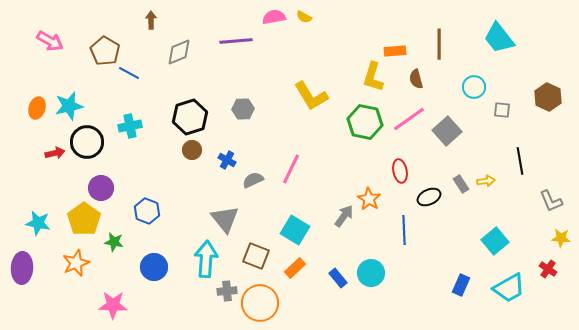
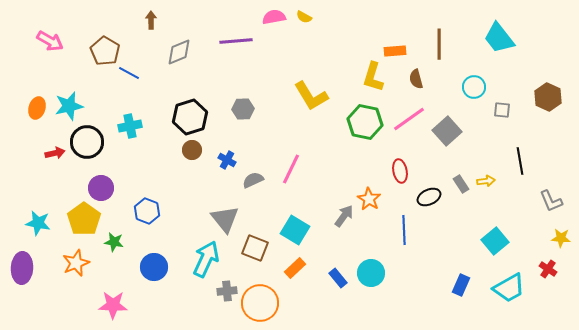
brown square at (256, 256): moved 1 px left, 8 px up
cyan arrow at (206, 259): rotated 21 degrees clockwise
